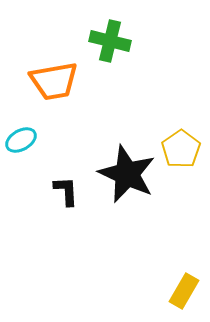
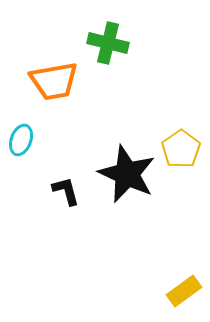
green cross: moved 2 px left, 2 px down
cyan ellipse: rotated 40 degrees counterclockwise
black L-shape: rotated 12 degrees counterclockwise
yellow rectangle: rotated 24 degrees clockwise
